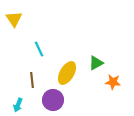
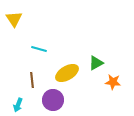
cyan line: rotated 49 degrees counterclockwise
yellow ellipse: rotated 30 degrees clockwise
